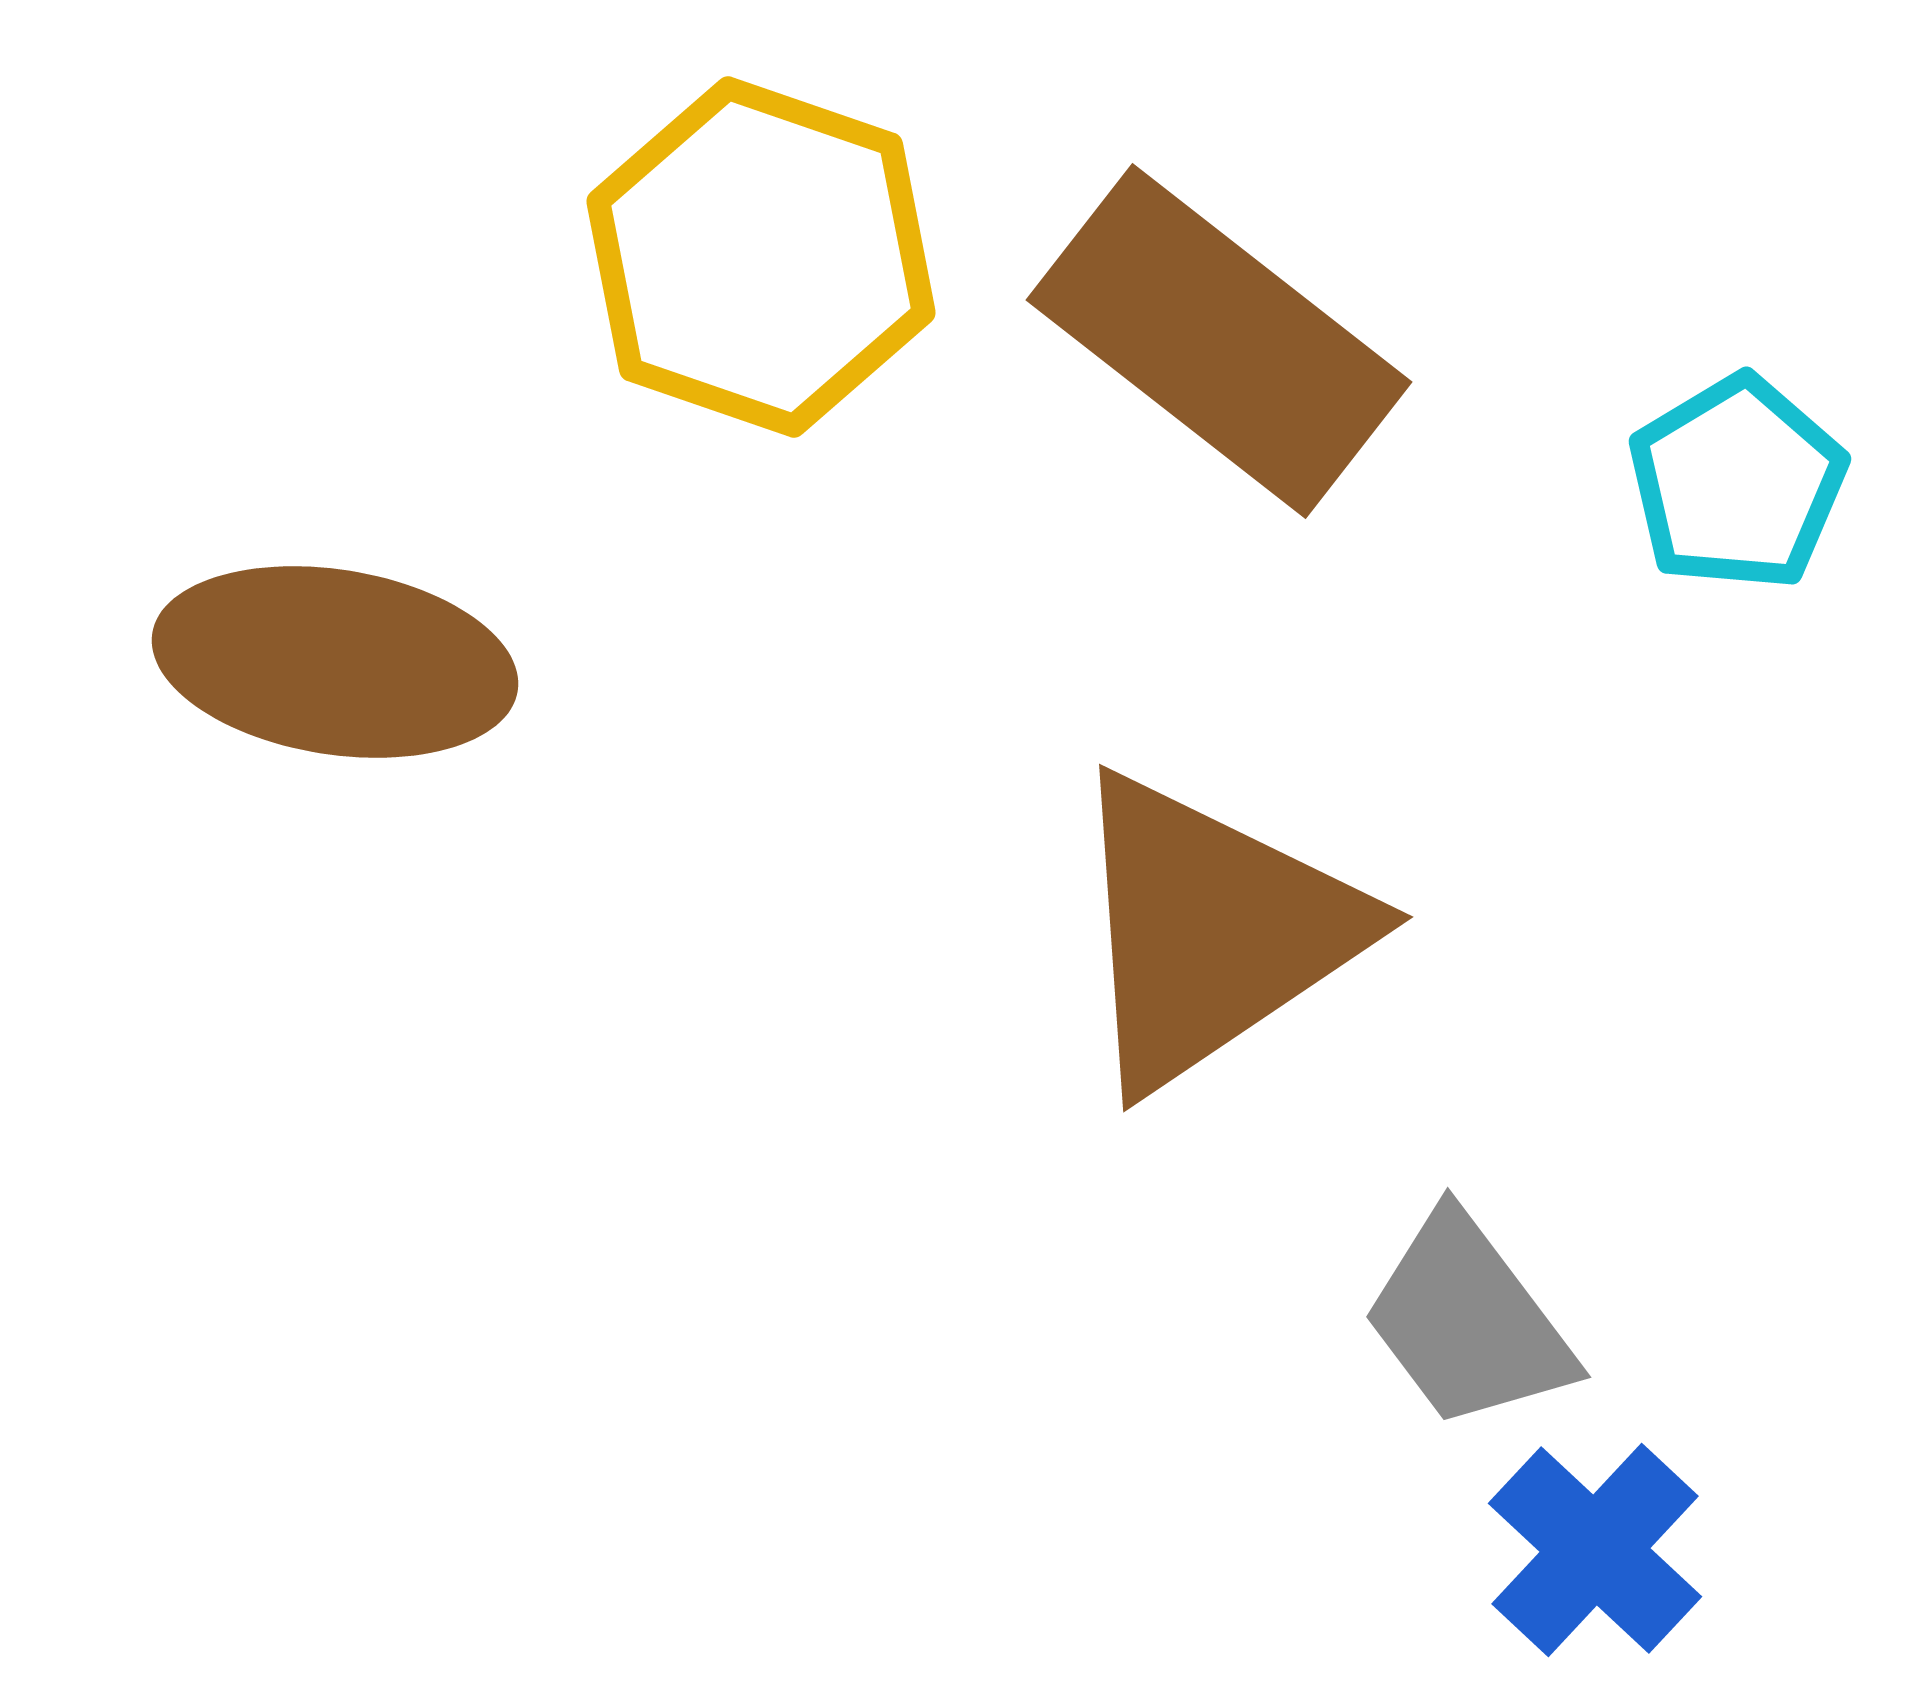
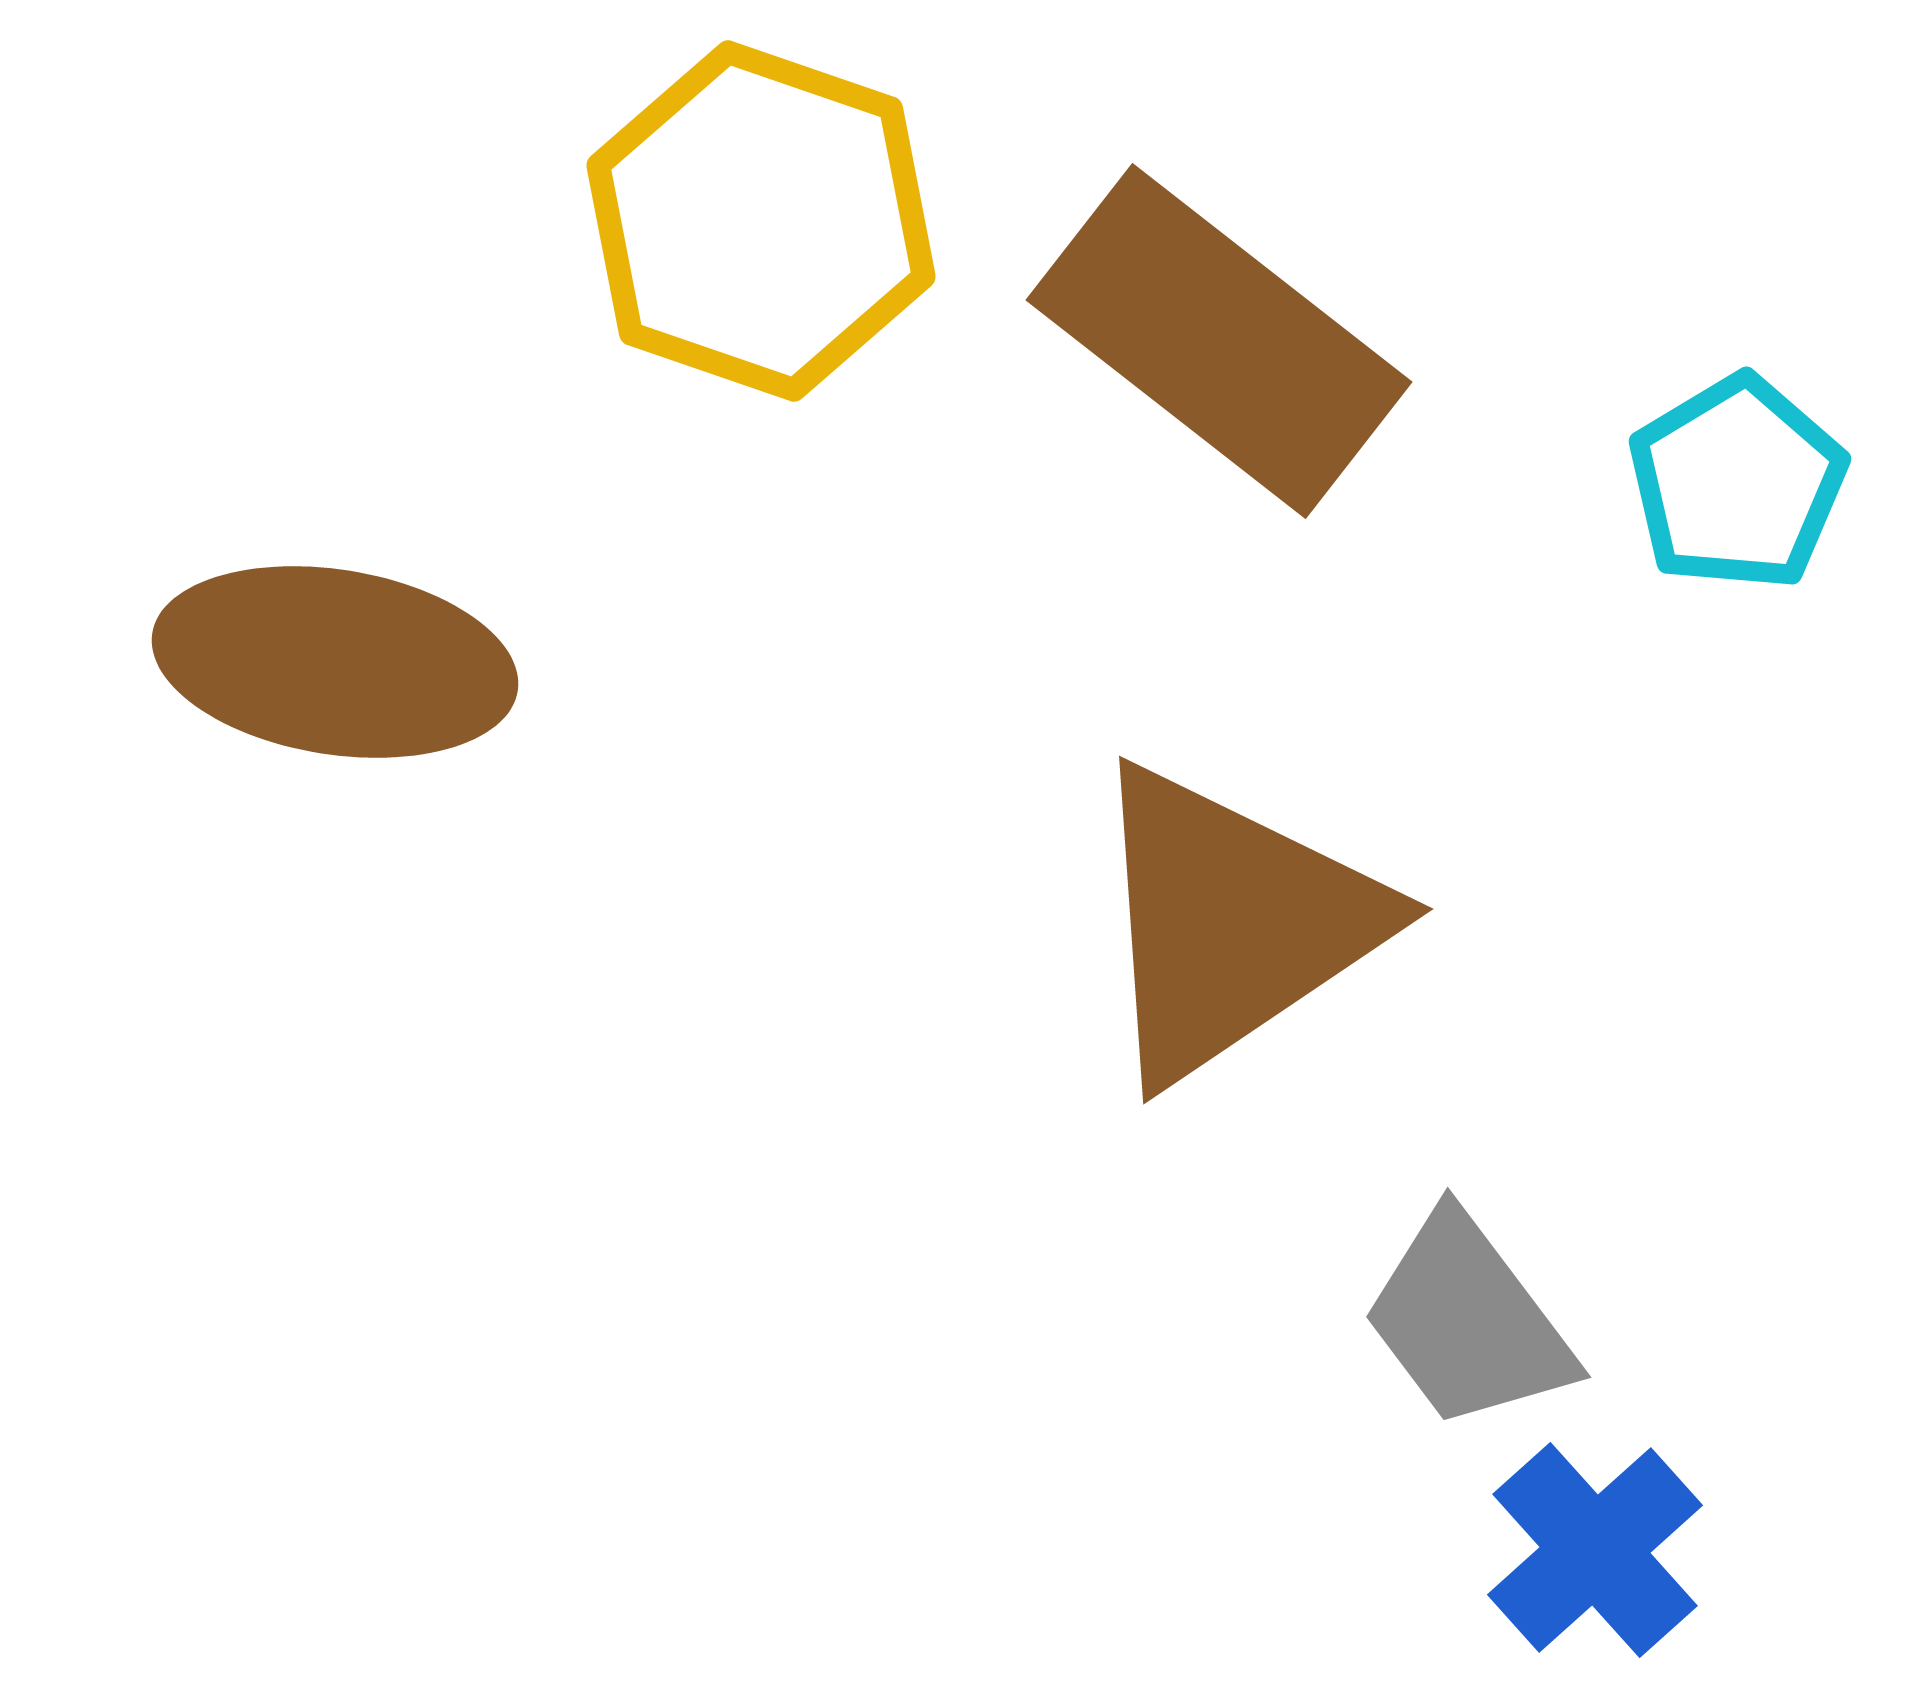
yellow hexagon: moved 36 px up
brown triangle: moved 20 px right, 8 px up
blue cross: rotated 5 degrees clockwise
